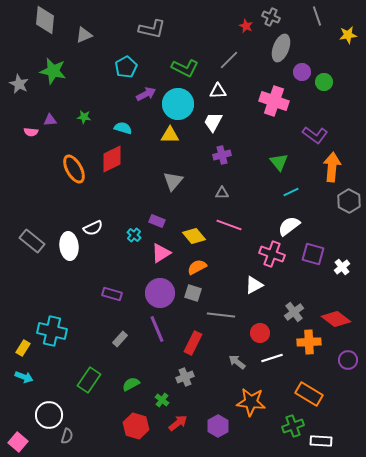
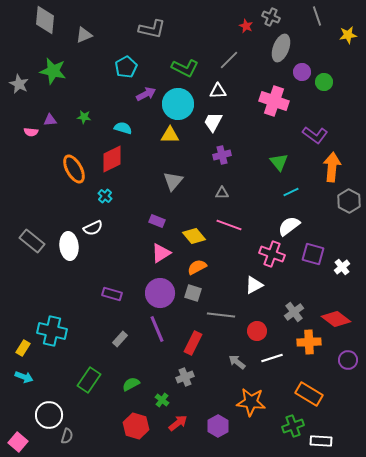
cyan cross at (134, 235): moved 29 px left, 39 px up
red circle at (260, 333): moved 3 px left, 2 px up
